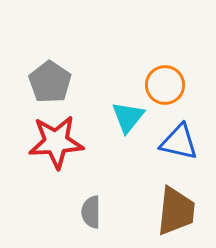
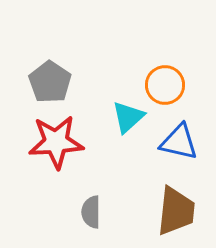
cyan triangle: rotated 9 degrees clockwise
